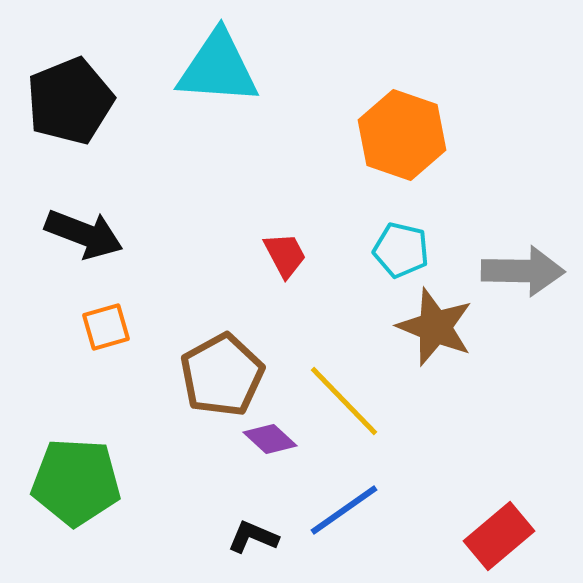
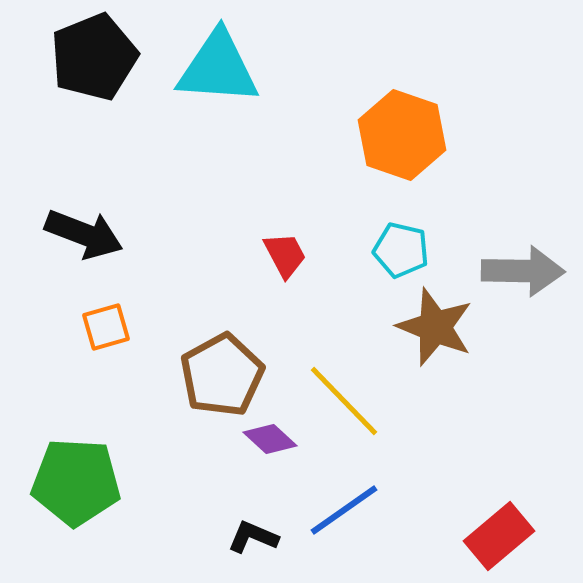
black pentagon: moved 24 px right, 44 px up
